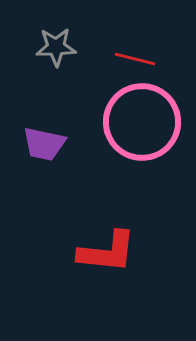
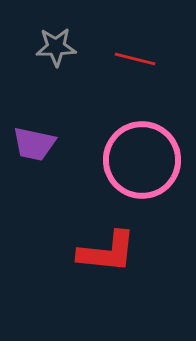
pink circle: moved 38 px down
purple trapezoid: moved 10 px left
